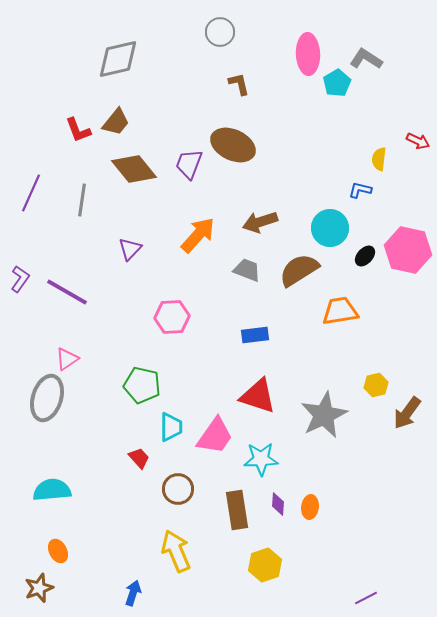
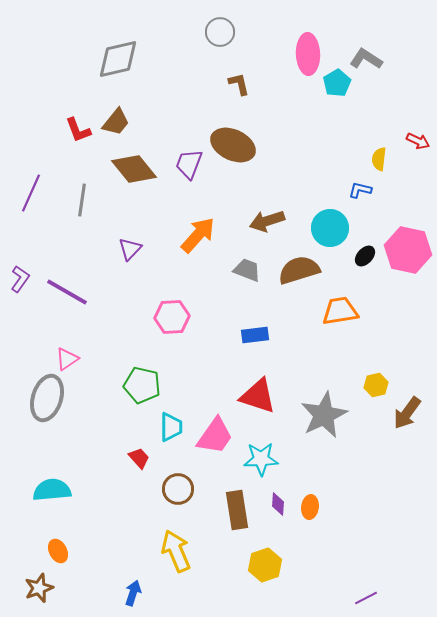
brown arrow at (260, 222): moved 7 px right, 1 px up
brown semicircle at (299, 270): rotated 15 degrees clockwise
